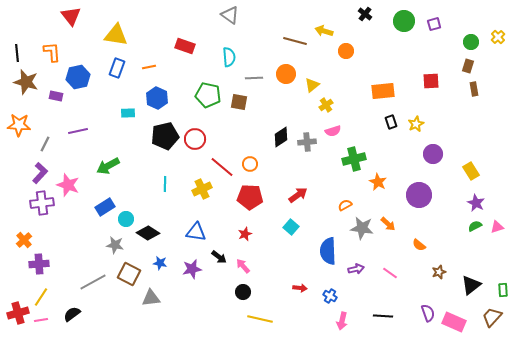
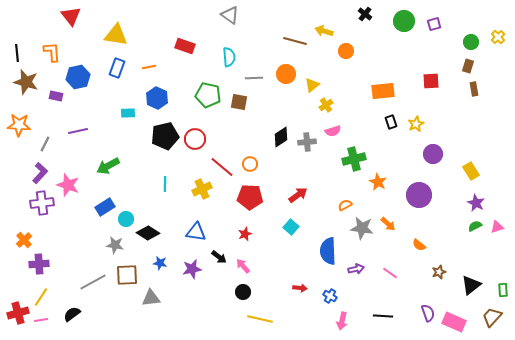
brown square at (129, 274): moved 2 px left, 1 px down; rotated 30 degrees counterclockwise
